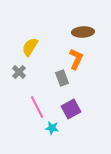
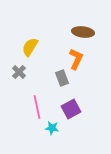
brown ellipse: rotated 10 degrees clockwise
pink line: rotated 15 degrees clockwise
